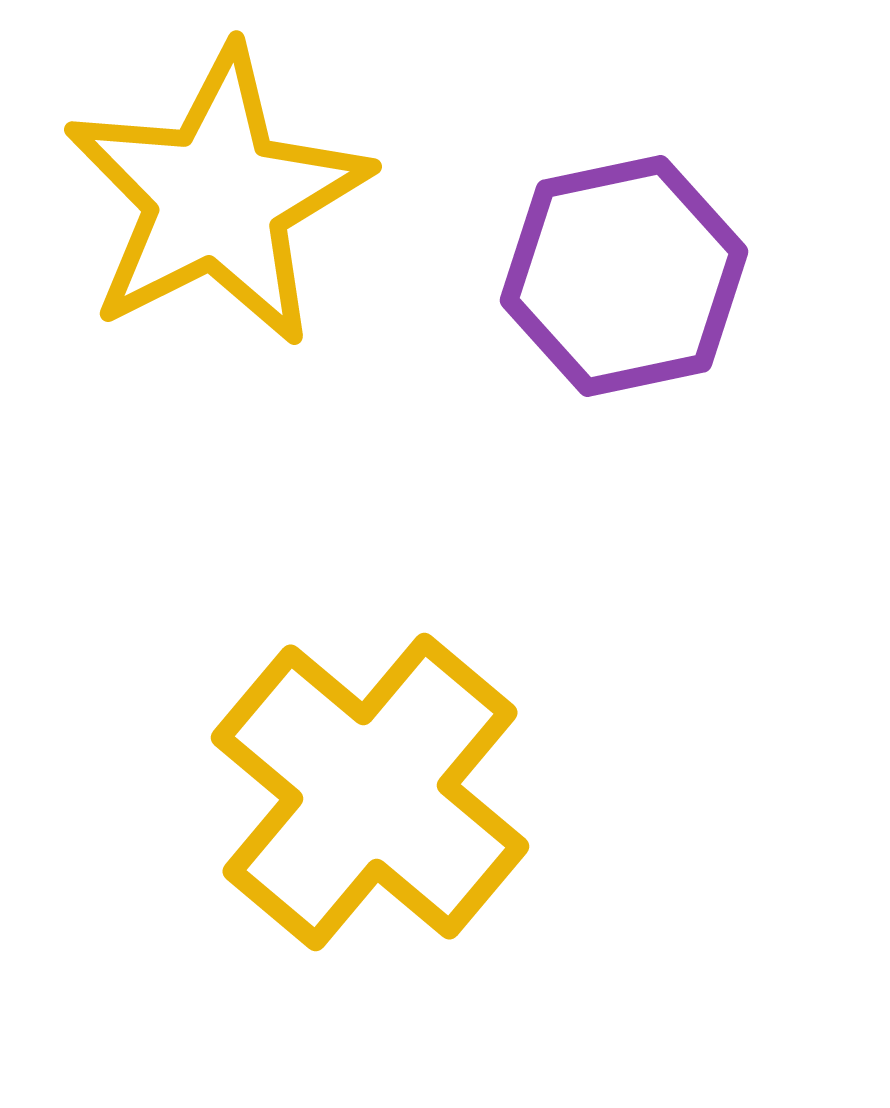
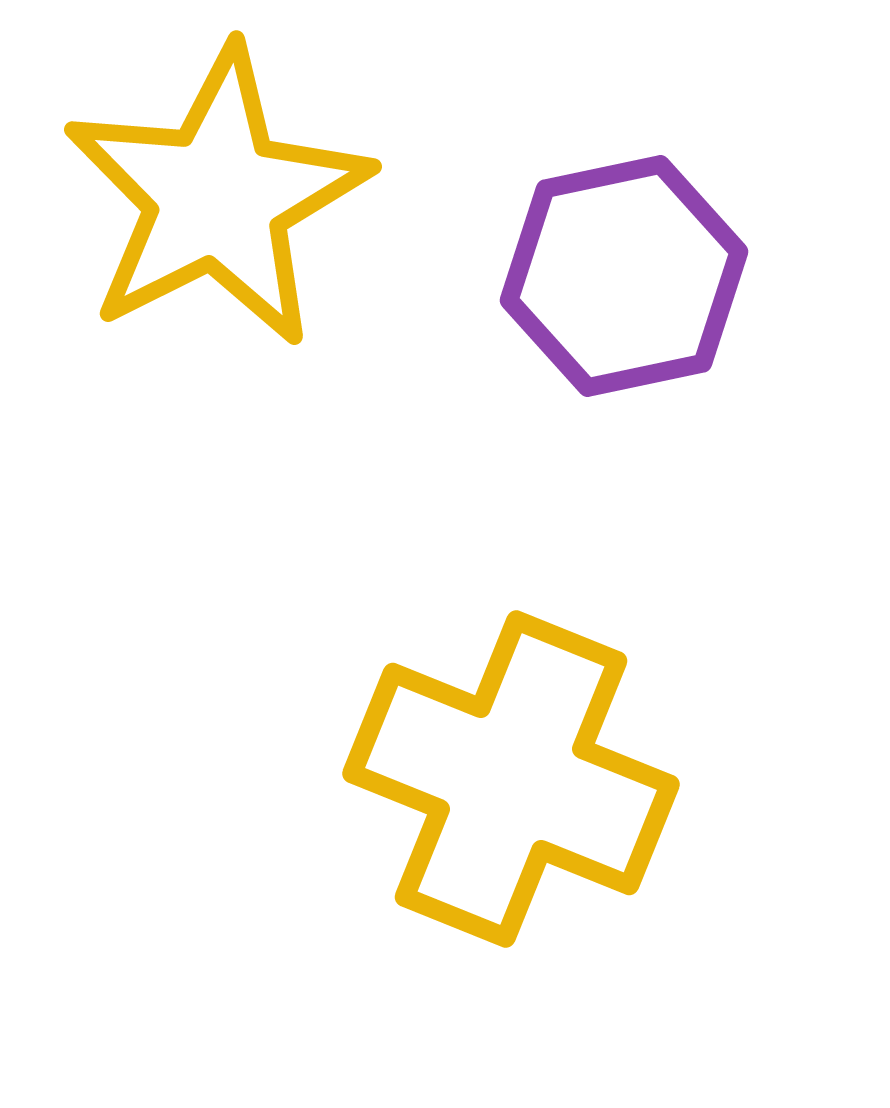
yellow cross: moved 141 px right, 13 px up; rotated 18 degrees counterclockwise
